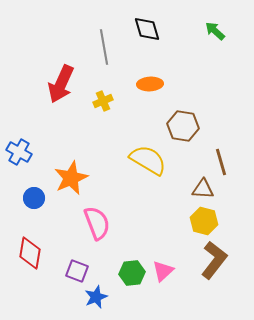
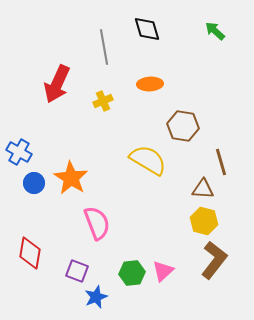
red arrow: moved 4 px left
orange star: rotated 16 degrees counterclockwise
blue circle: moved 15 px up
